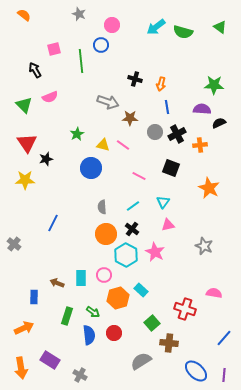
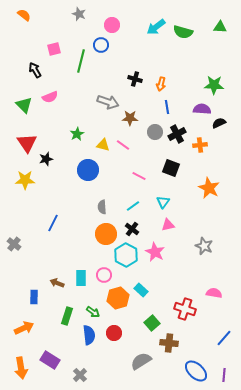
green triangle at (220, 27): rotated 32 degrees counterclockwise
green line at (81, 61): rotated 20 degrees clockwise
blue circle at (91, 168): moved 3 px left, 2 px down
gray cross at (80, 375): rotated 16 degrees clockwise
